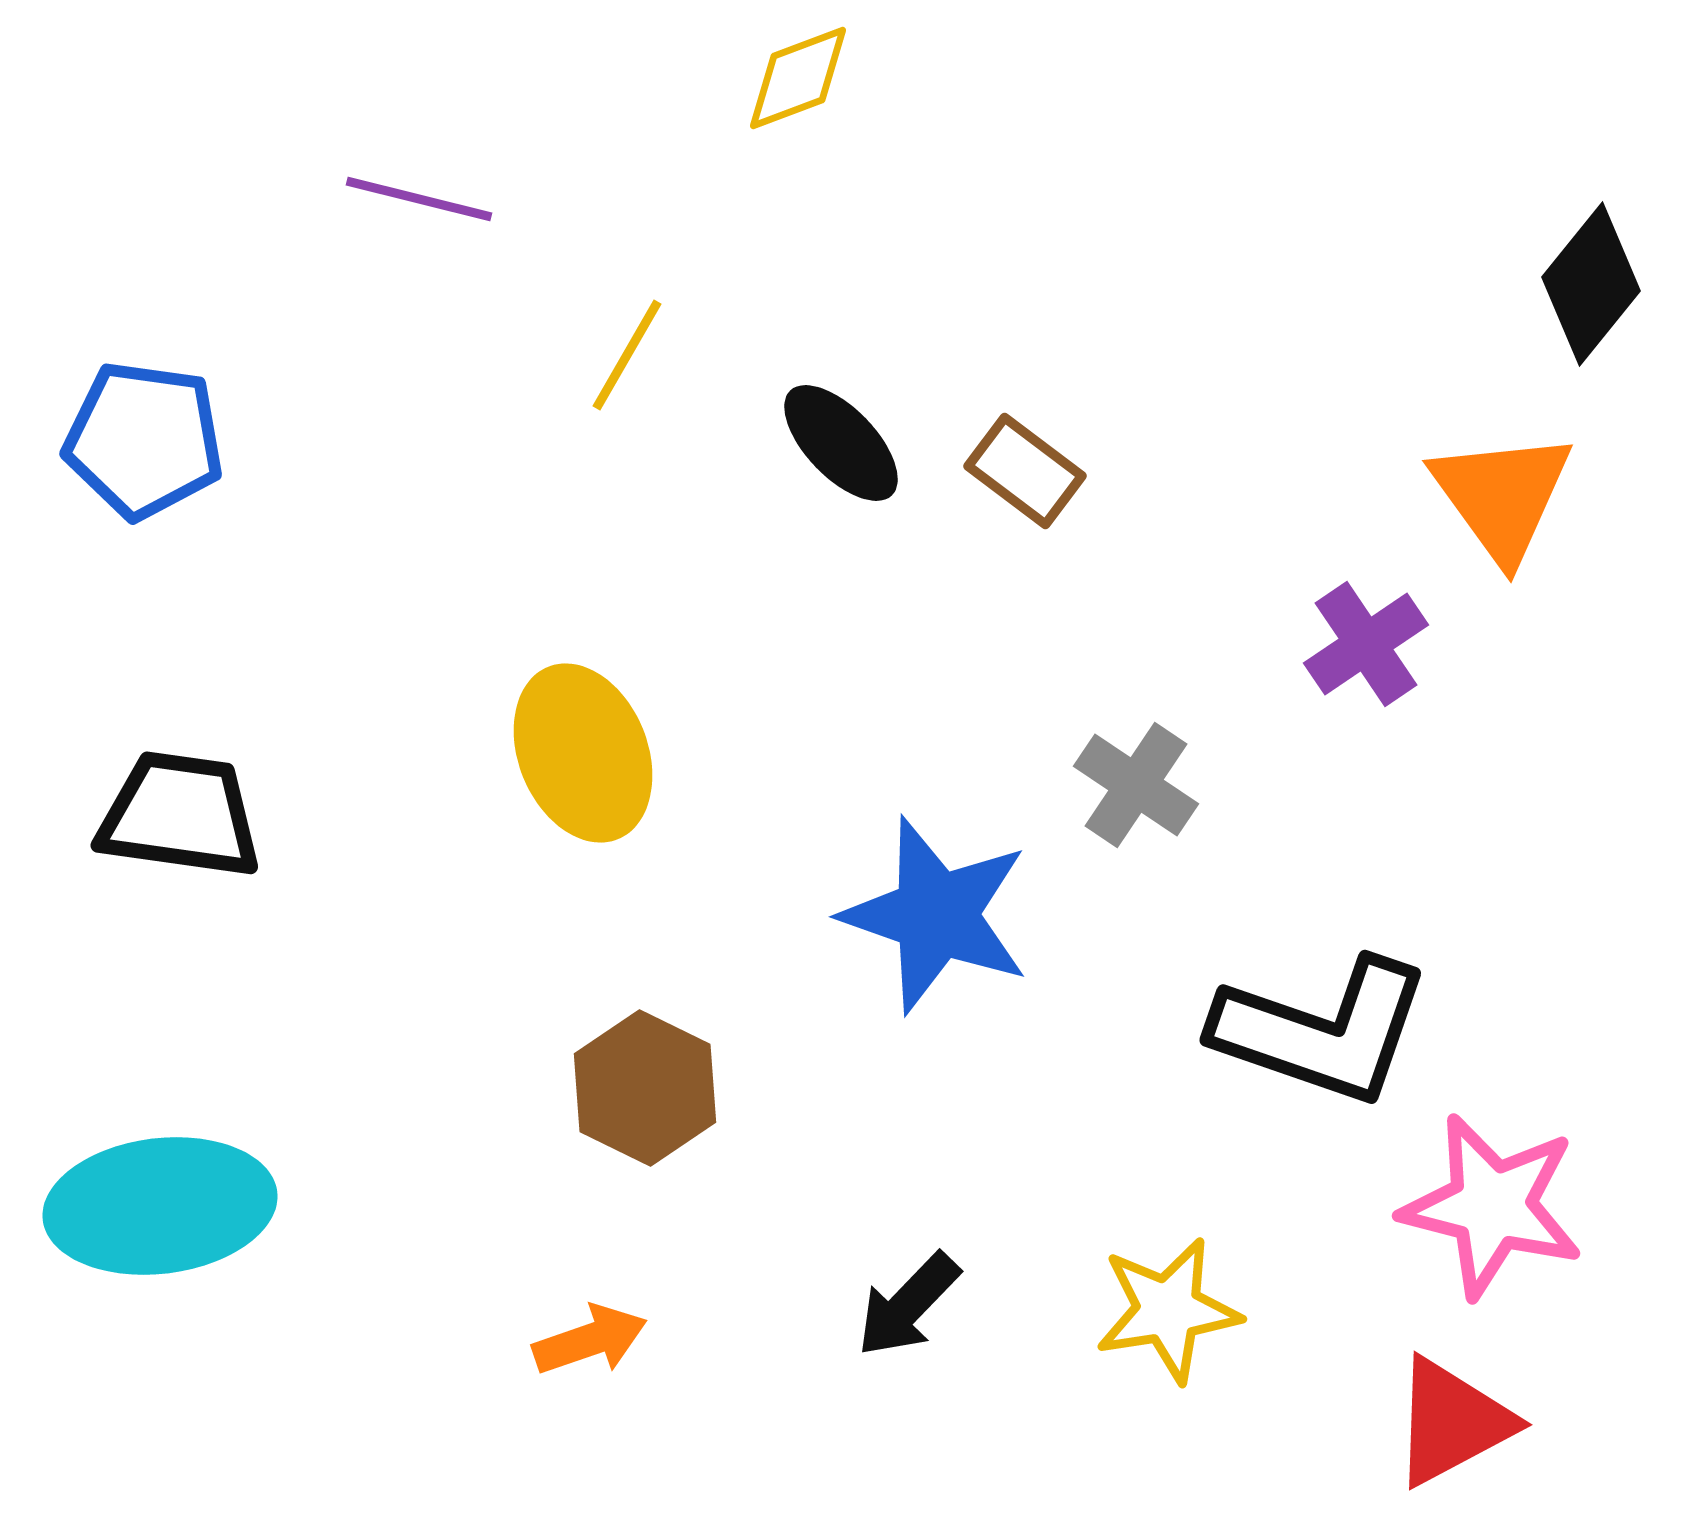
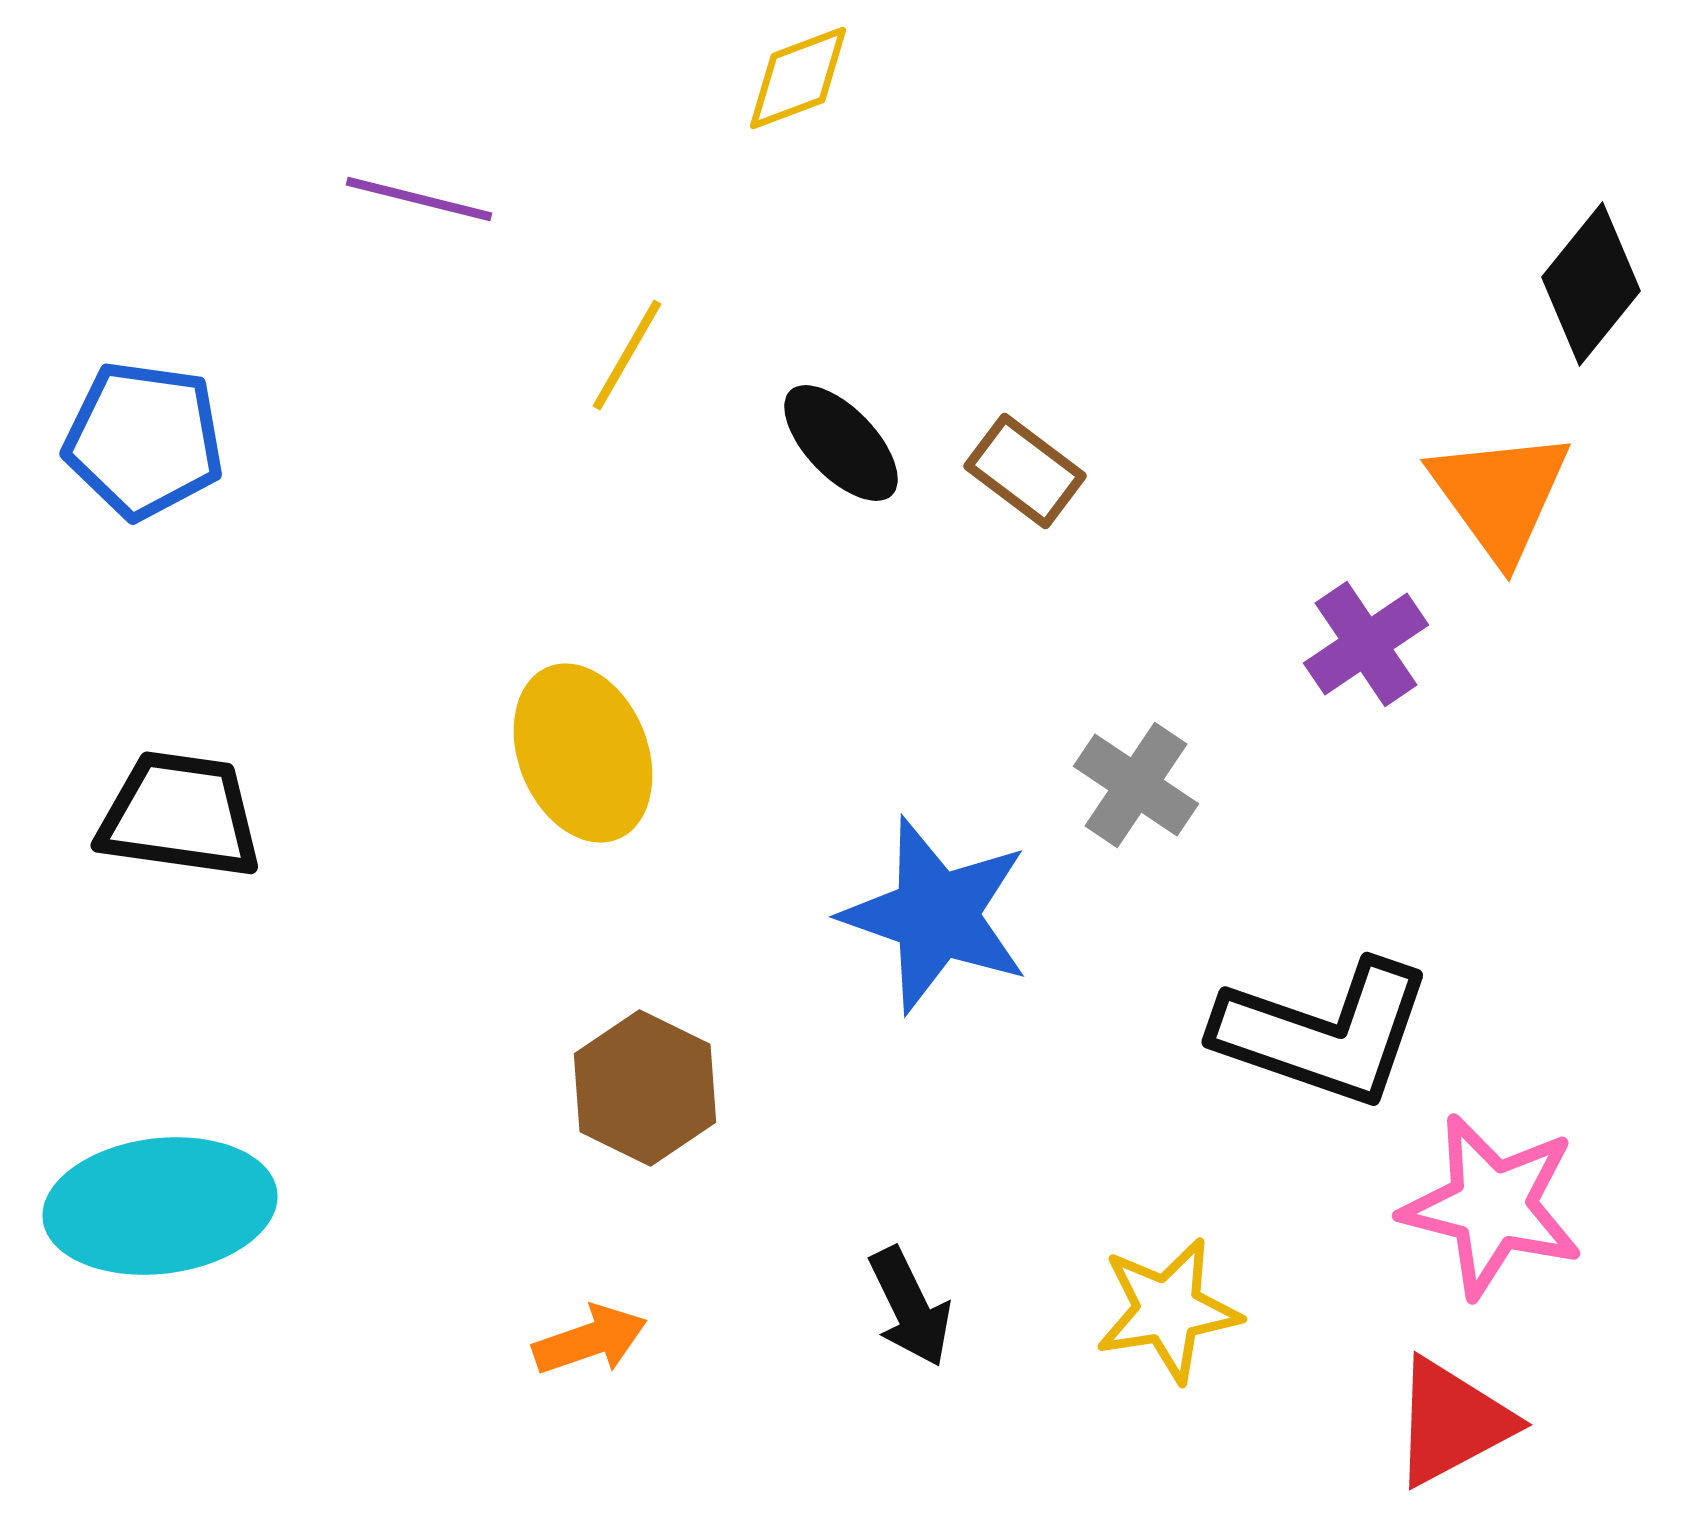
orange triangle: moved 2 px left, 1 px up
black L-shape: moved 2 px right, 2 px down
black arrow: moved 2 px right, 2 px down; rotated 70 degrees counterclockwise
